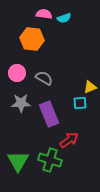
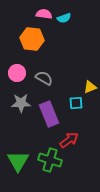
cyan square: moved 4 px left
